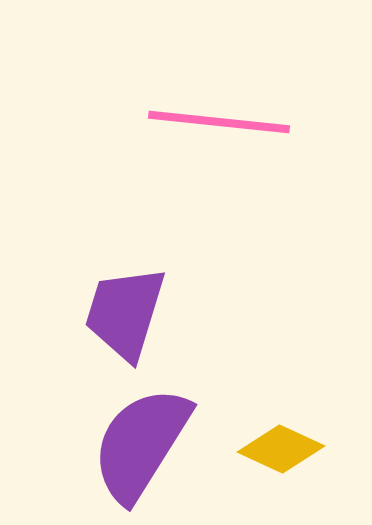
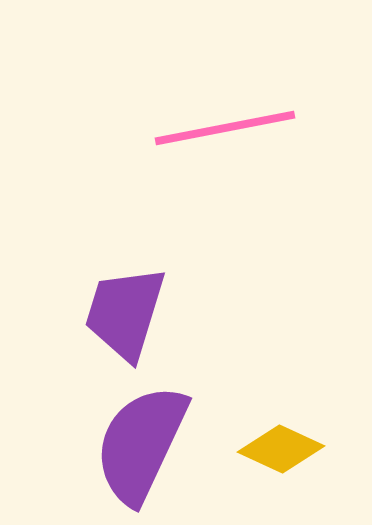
pink line: moved 6 px right, 6 px down; rotated 17 degrees counterclockwise
purple semicircle: rotated 7 degrees counterclockwise
